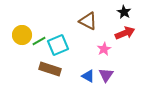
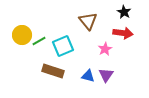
brown triangle: rotated 24 degrees clockwise
red arrow: moved 2 px left; rotated 30 degrees clockwise
cyan square: moved 5 px right, 1 px down
pink star: moved 1 px right
brown rectangle: moved 3 px right, 2 px down
blue triangle: rotated 16 degrees counterclockwise
